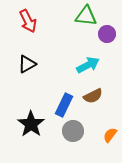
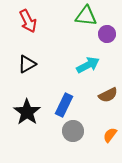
brown semicircle: moved 15 px right, 1 px up
black star: moved 4 px left, 12 px up
